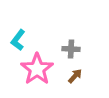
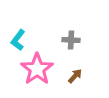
gray cross: moved 9 px up
